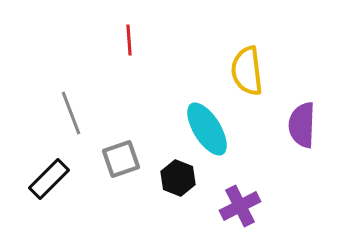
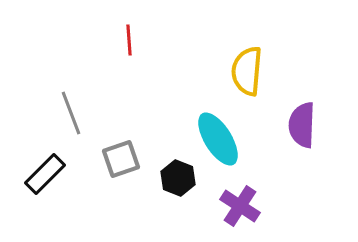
yellow semicircle: rotated 12 degrees clockwise
cyan ellipse: moved 11 px right, 10 px down
black rectangle: moved 4 px left, 5 px up
purple cross: rotated 30 degrees counterclockwise
